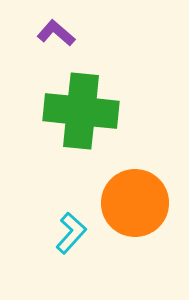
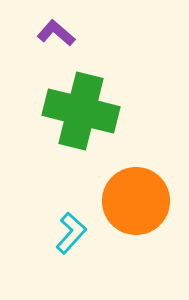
green cross: rotated 8 degrees clockwise
orange circle: moved 1 px right, 2 px up
